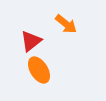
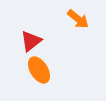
orange arrow: moved 12 px right, 5 px up
